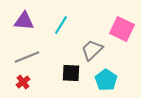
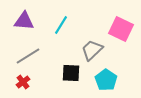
pink square: moved 1 px left
gray line: moved 1 px right, 1 px up; rotated 10 degrees counterclockwise
